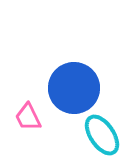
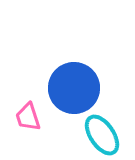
pink trapezoid: rotated 8 degrees clockwise
